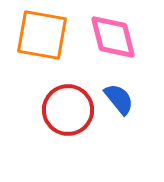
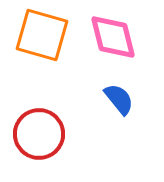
orange square: rotated 6 degrees clockwise
red circle: moved 29 px left, 24 px down
